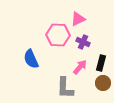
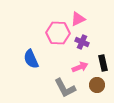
pink hexagon: moved 2 px up
purple cross: moved 1 px left
black rectangle: moved 2 px right; rotated 28 degrees counterclockwise
pink arrow: rotated 28 degrees clockwise
brown circle: moved 6 px left, 2 px down
gray L-shape: rotated 30 degrees counterclockwise
